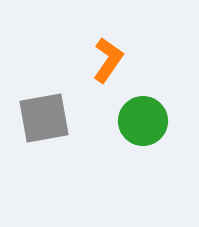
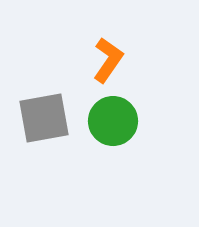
green circle: moved 30 px left
